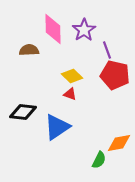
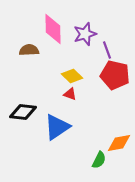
purple star: moved 1 px right, 4 px down; rotated 15 degrees clockwise
